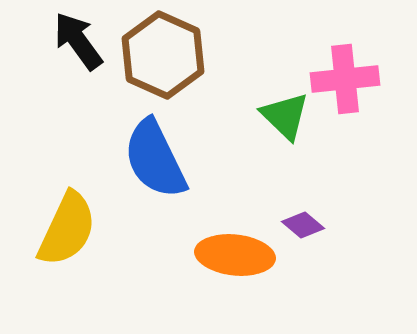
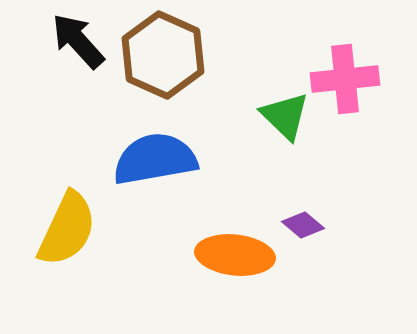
black arrow: rotated 6 degrees counterclockwise
blue semicircle: rotated 106 degrees clockwise
